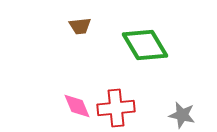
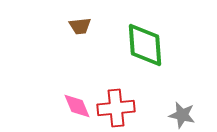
green diamond: rotated 27 degrees clockwise
